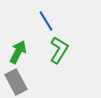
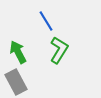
green arrow: rotated 55 degrees counterclockwise
